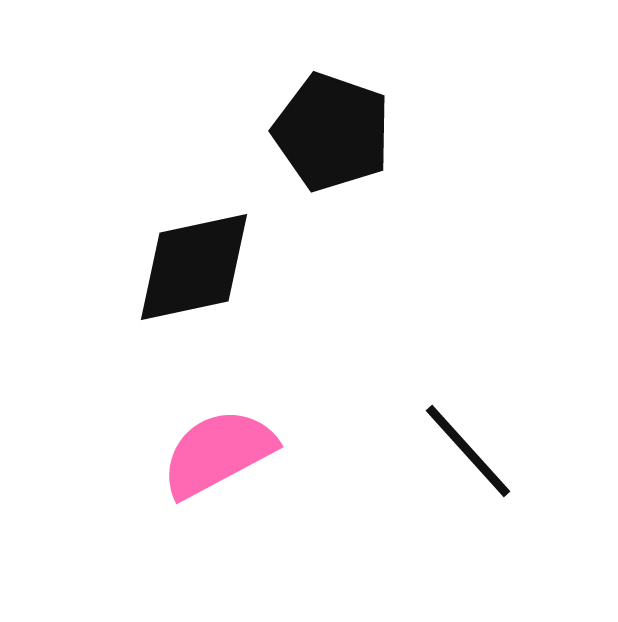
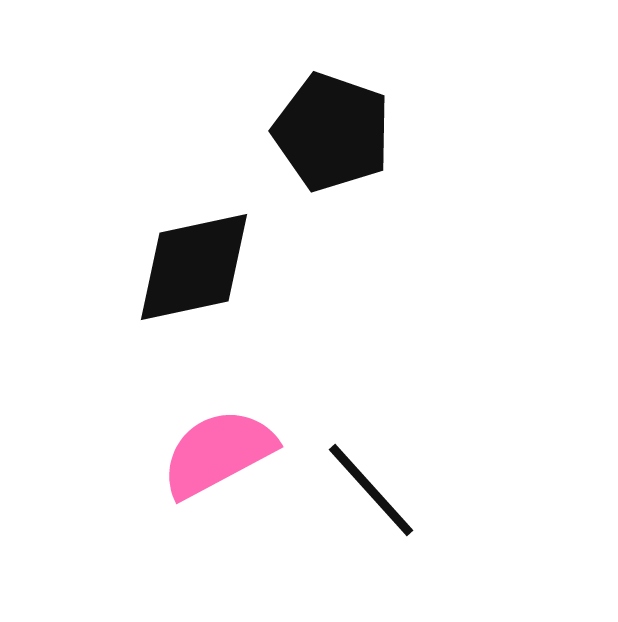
black line: moved 97 px left, 39 px down
